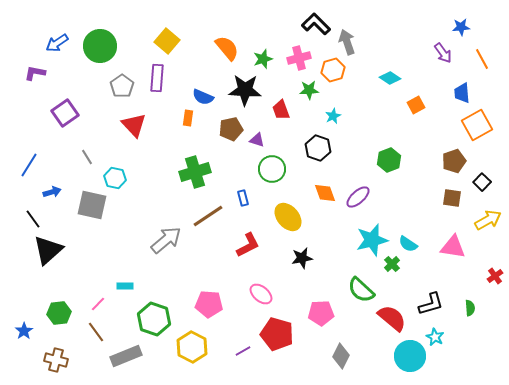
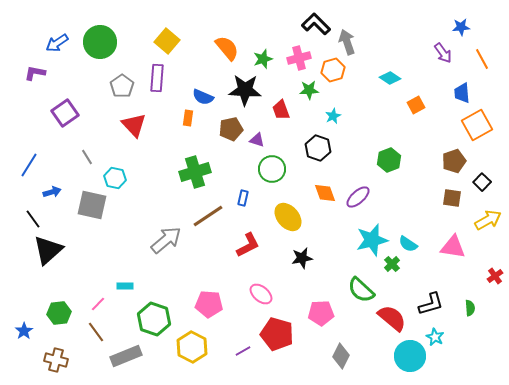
green circle at (100, 46): moved 4 px up
blue rectangle at (243, 198): rotated 28 degrees clockwise
